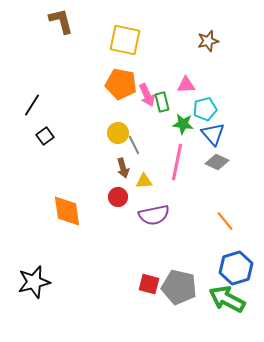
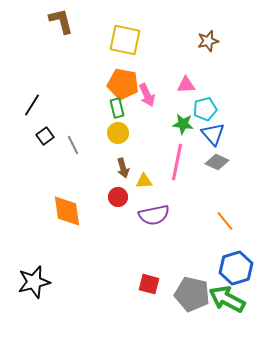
orange pentagon: moved 2 px right
green rectangle: moved 45 px left, 6 px down
gray line: moved 61 px left
gray pentagon: moved 13 px right, 7 px down
